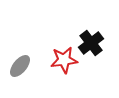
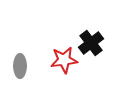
gray ellipse: rotated 40 degrees counterclockwise
